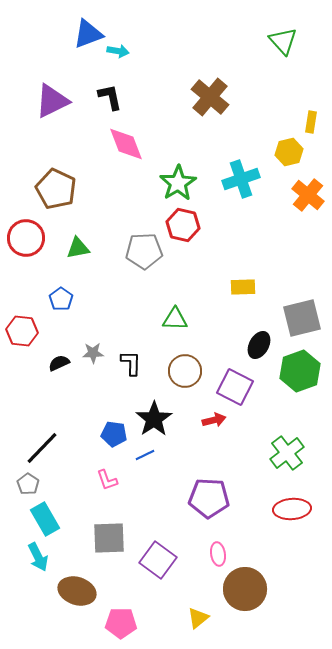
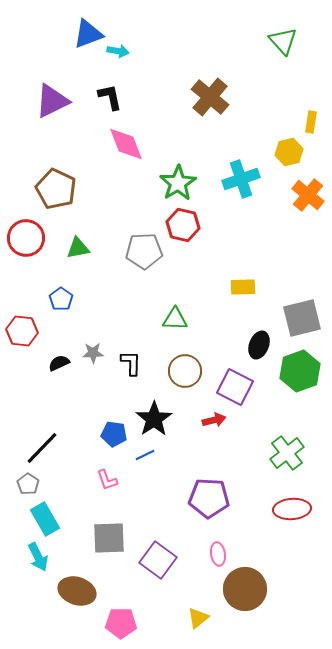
black ellipse at (259, 345): rotated 8 degrees counterclockwise
